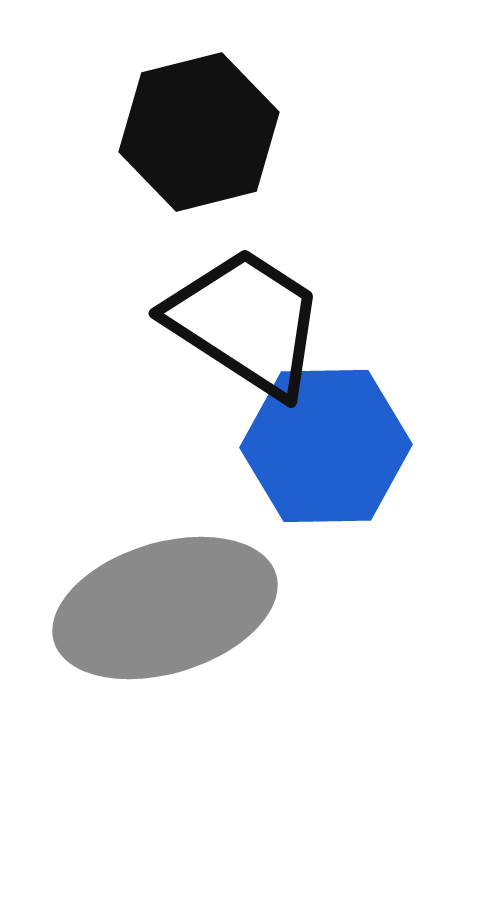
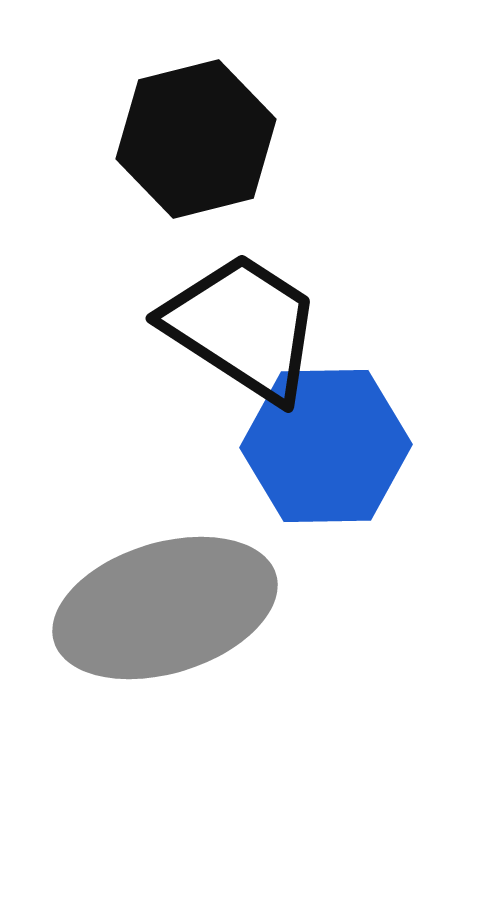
black hexagon: moved 3 px left, 7 px down
black trapezoid: moved 3 px left, 5 px down
